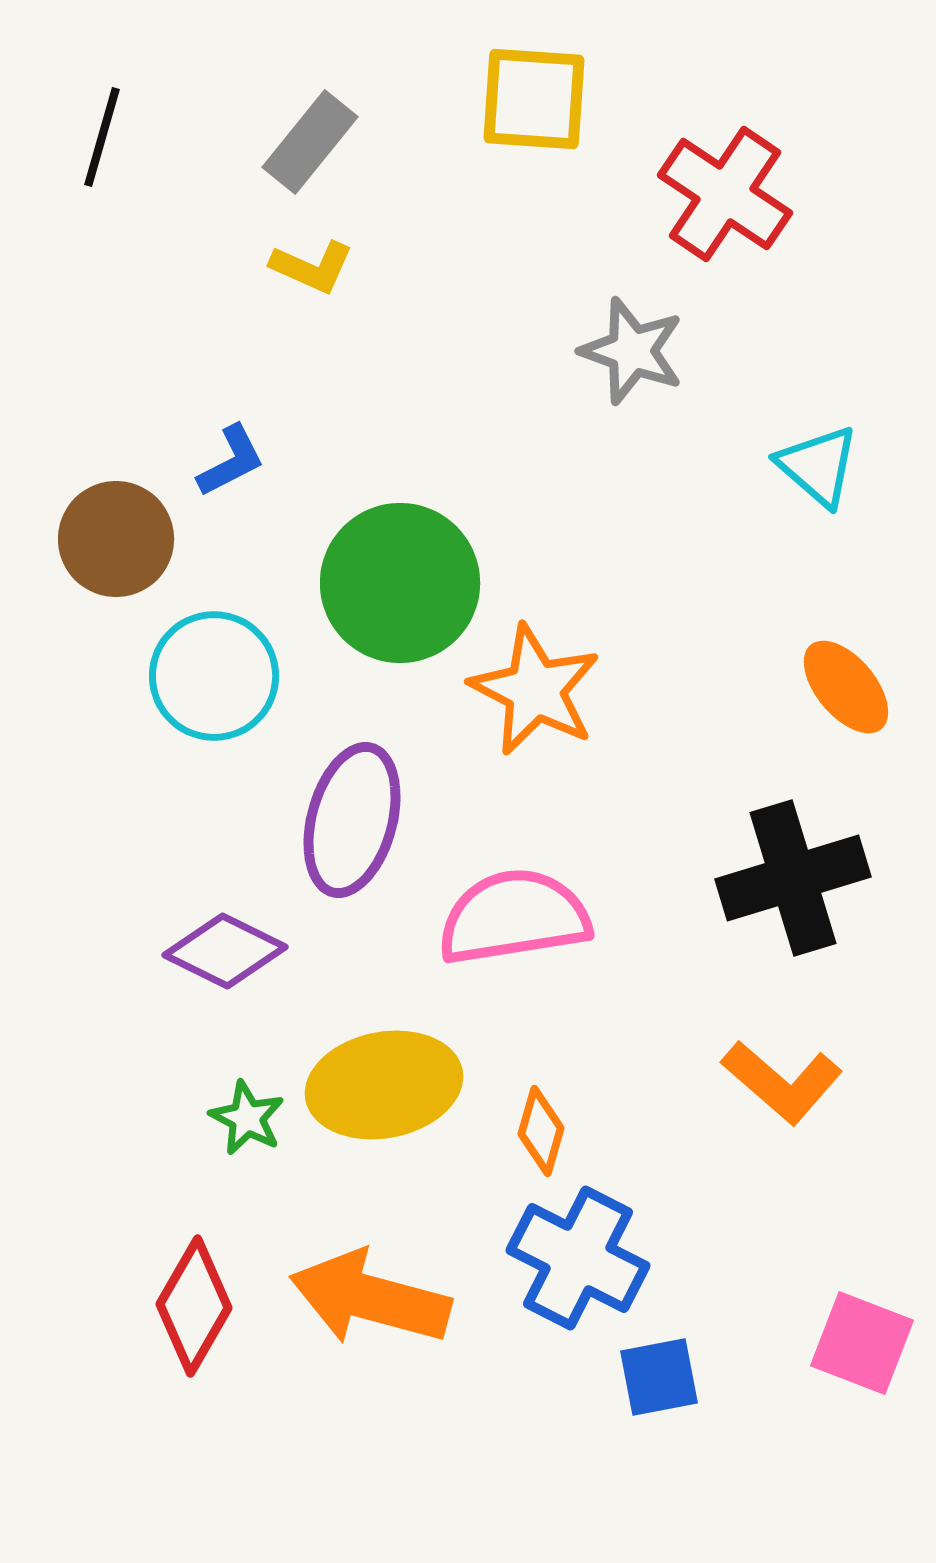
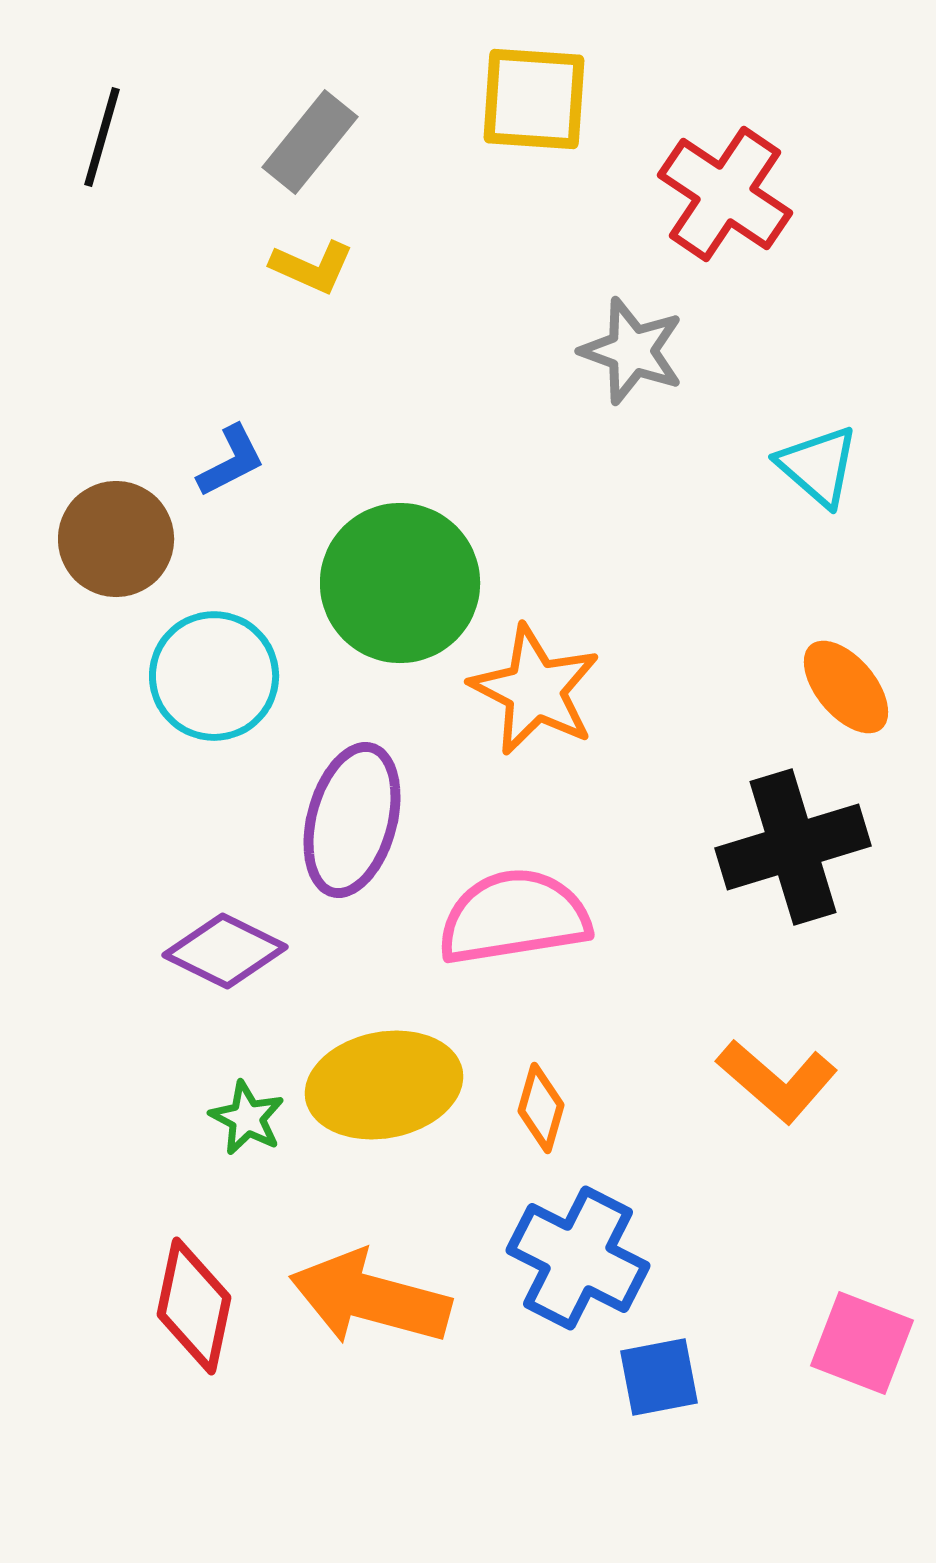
black cross: moved 31 px up
orange L-shape: moved 5 px left, 1 px up
orange diamond: moved 23 px up
red diamond: rotated 18 degrees counterclockwise
